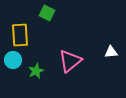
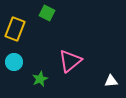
yellow rectangle: moved 5 px left, 6 px up; rotated 25 degrees clockwise
white triangle: moved 29 px down
cyan circle: moved 1 px right, 2 px down
green star: moved 4 px right, 8 px down
